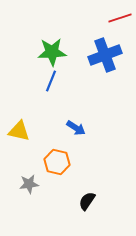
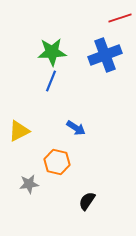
yellow triangle: rotated 40 degrees counterclockwise
